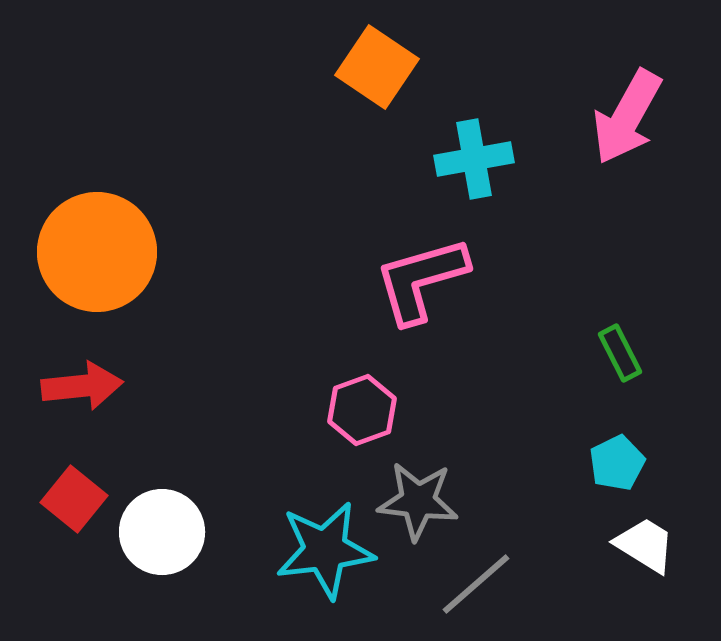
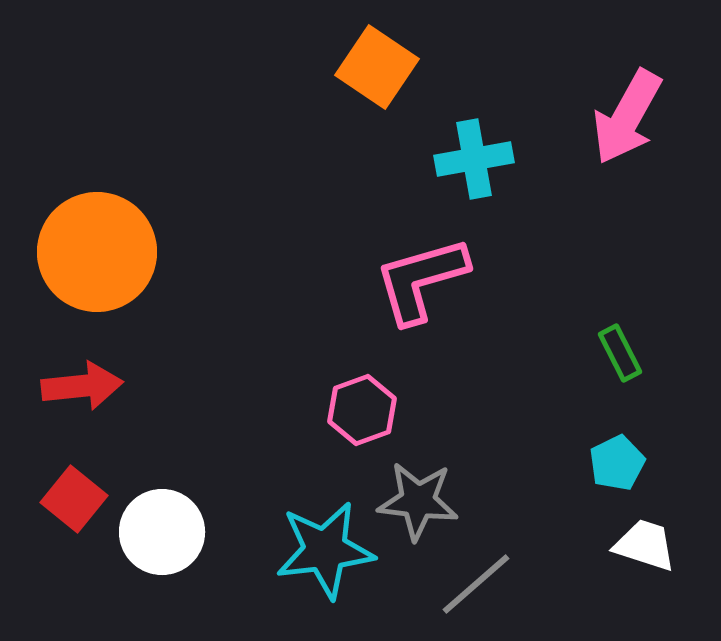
white trapezoid: rotated 14 degrees counterclockwise
